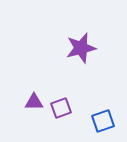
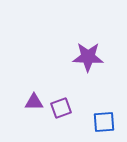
purple star: moved 7 px right, 9 px down; rotated 16 degrees clockwise
blue square: moved 1 px right, 1 px down; rotated 15 degrees clockwise
